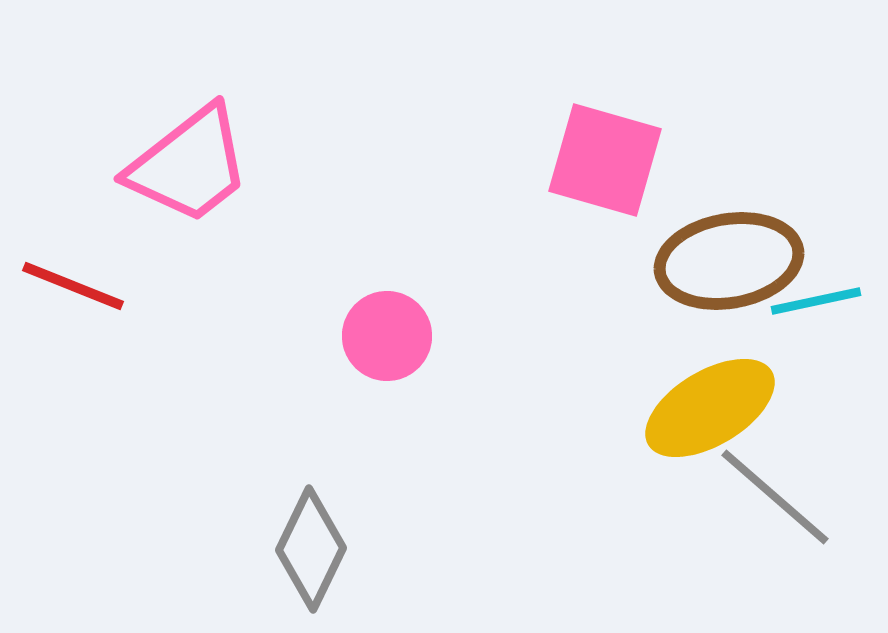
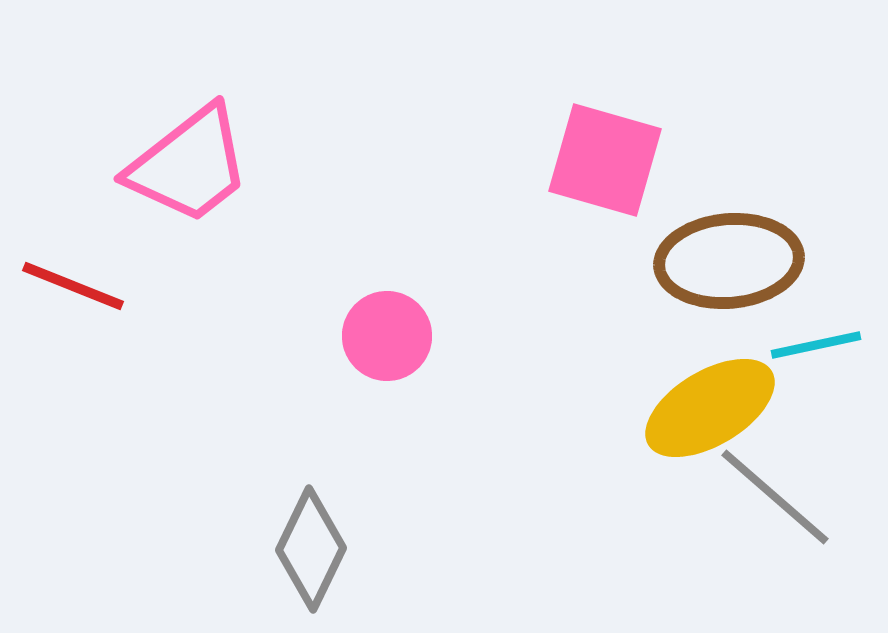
brown ellipse: rotated 5 degrees clockwise
cyan line: moved 44 px down
